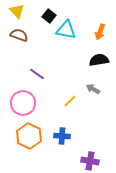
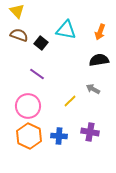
black square: moved 8 px left, 27 px down
pink circle: moved 5 px right, 3 px down
blue cross: moved 3 px left
purple cross: moved 29 px up
